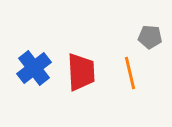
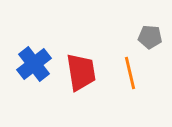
blue cross: moved 4 px up
red trapezoid: rotated 6 degrees counterclockwise
